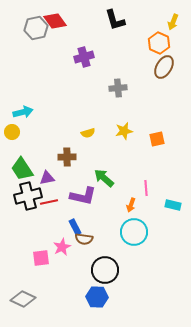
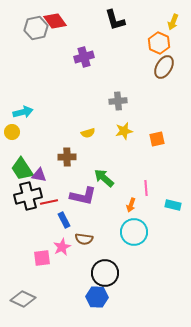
gray cross: moved 13 px down
purple triangle: moved 8 px left, 3 px up; rotated 21 degrees clockwise
blue rectangle: moved 11 px left, 7 px up
pink square: moved 1 px right
black circle: moved 3 px down
